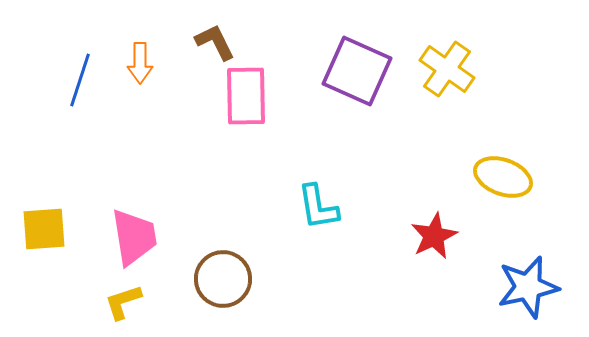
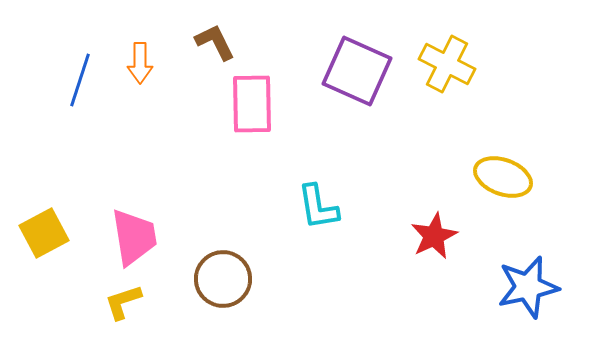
yellow cross: moved 5 px up; rotated 8 degrees counterclockwise
pink rectangle: moved 6 px right, 8 px down
yellow square: moved 4 px down; rotated 24 degrees counterclockwise
